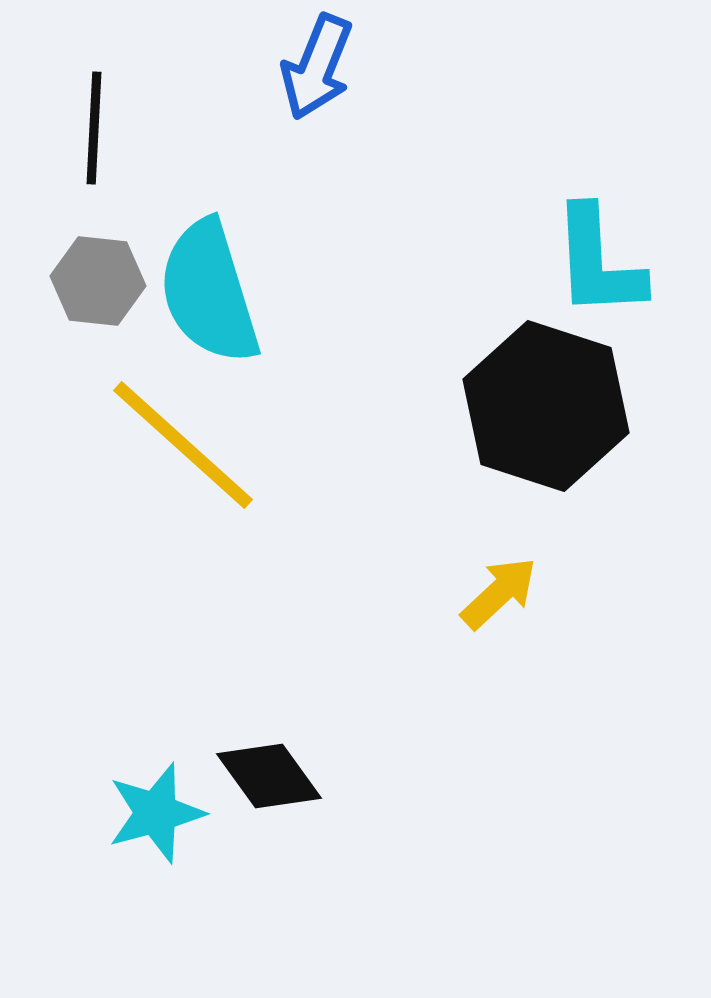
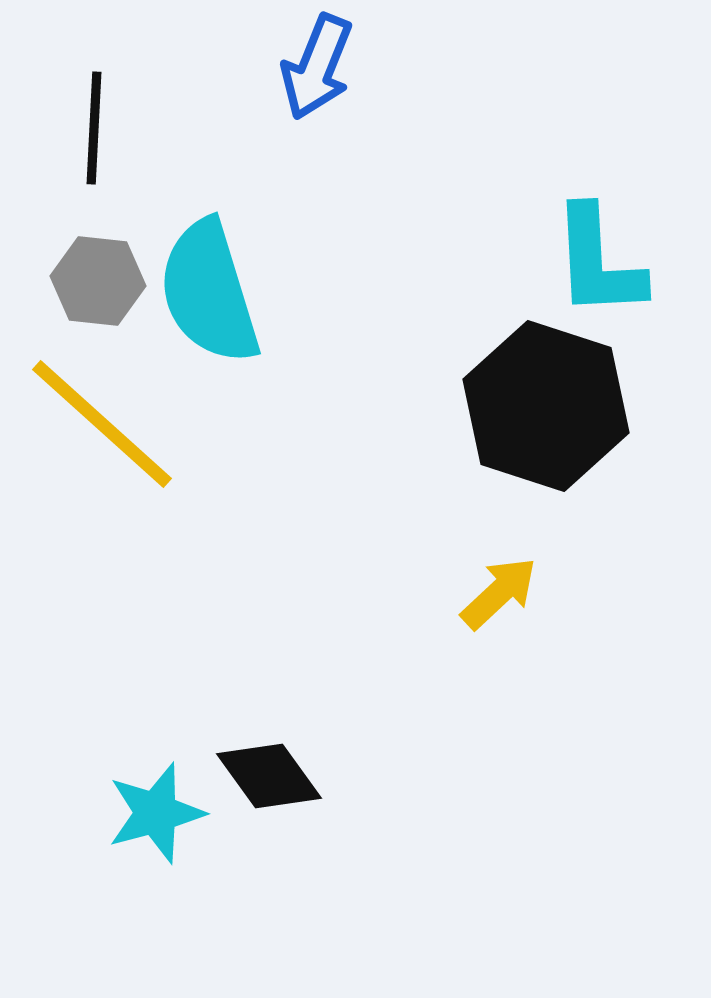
yellow line: moved 81 px left, 21 px up
